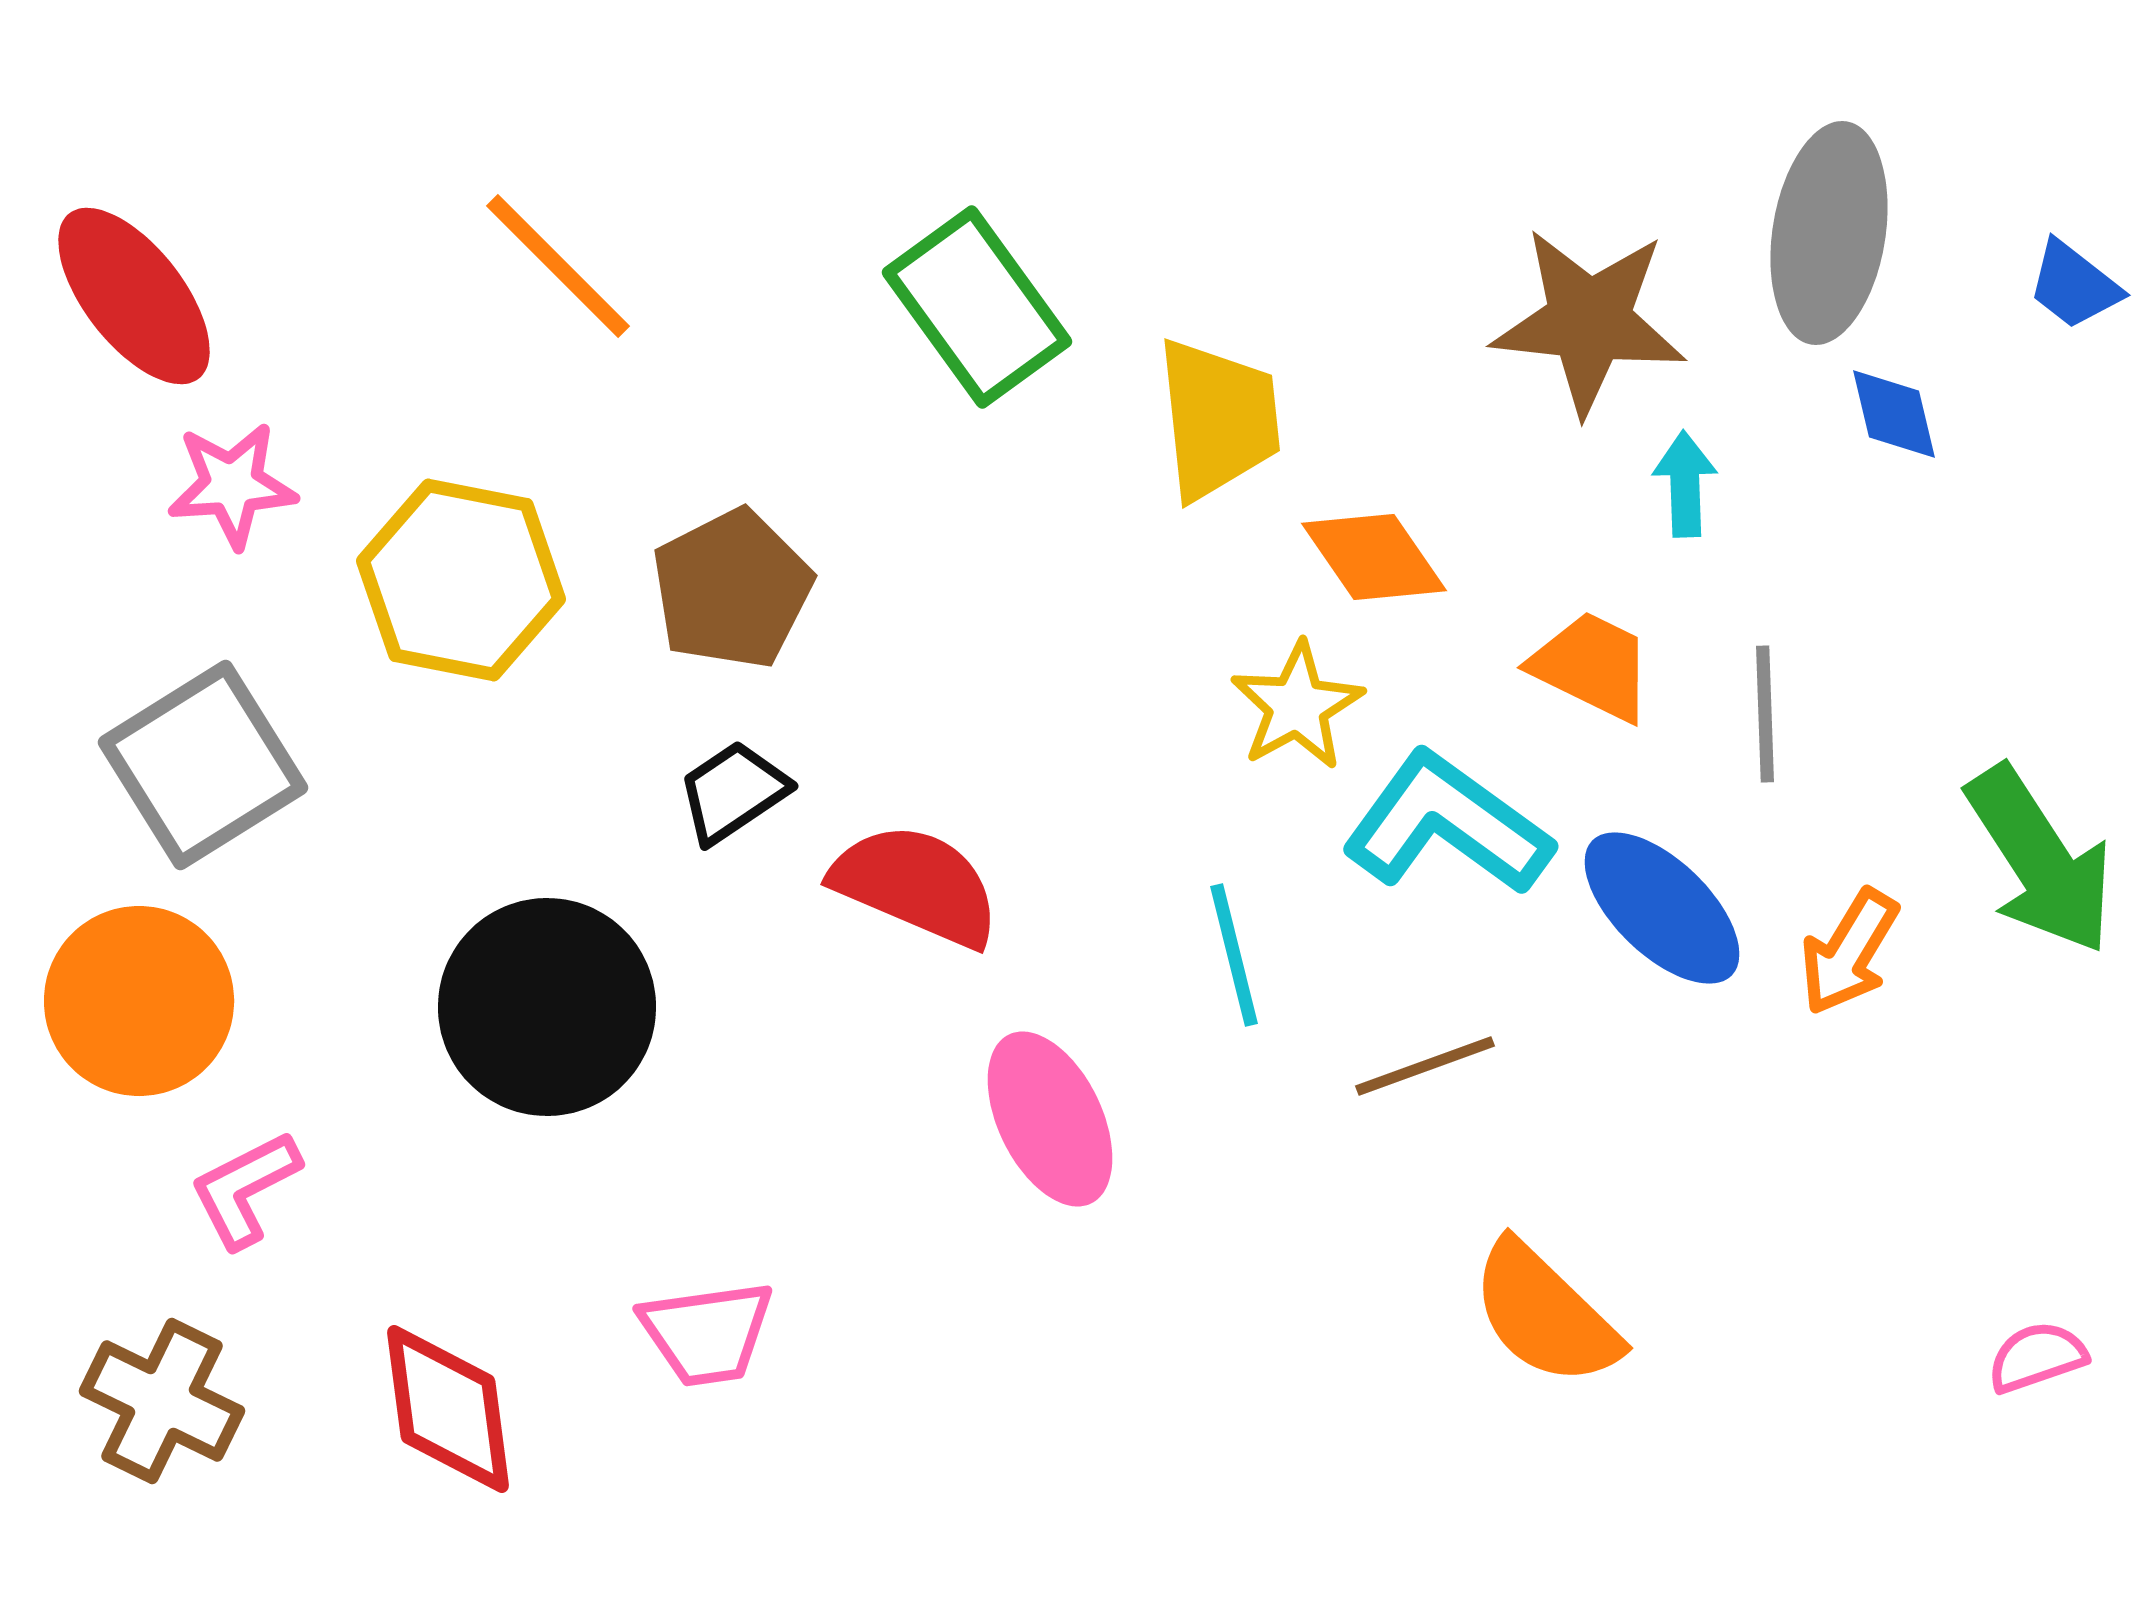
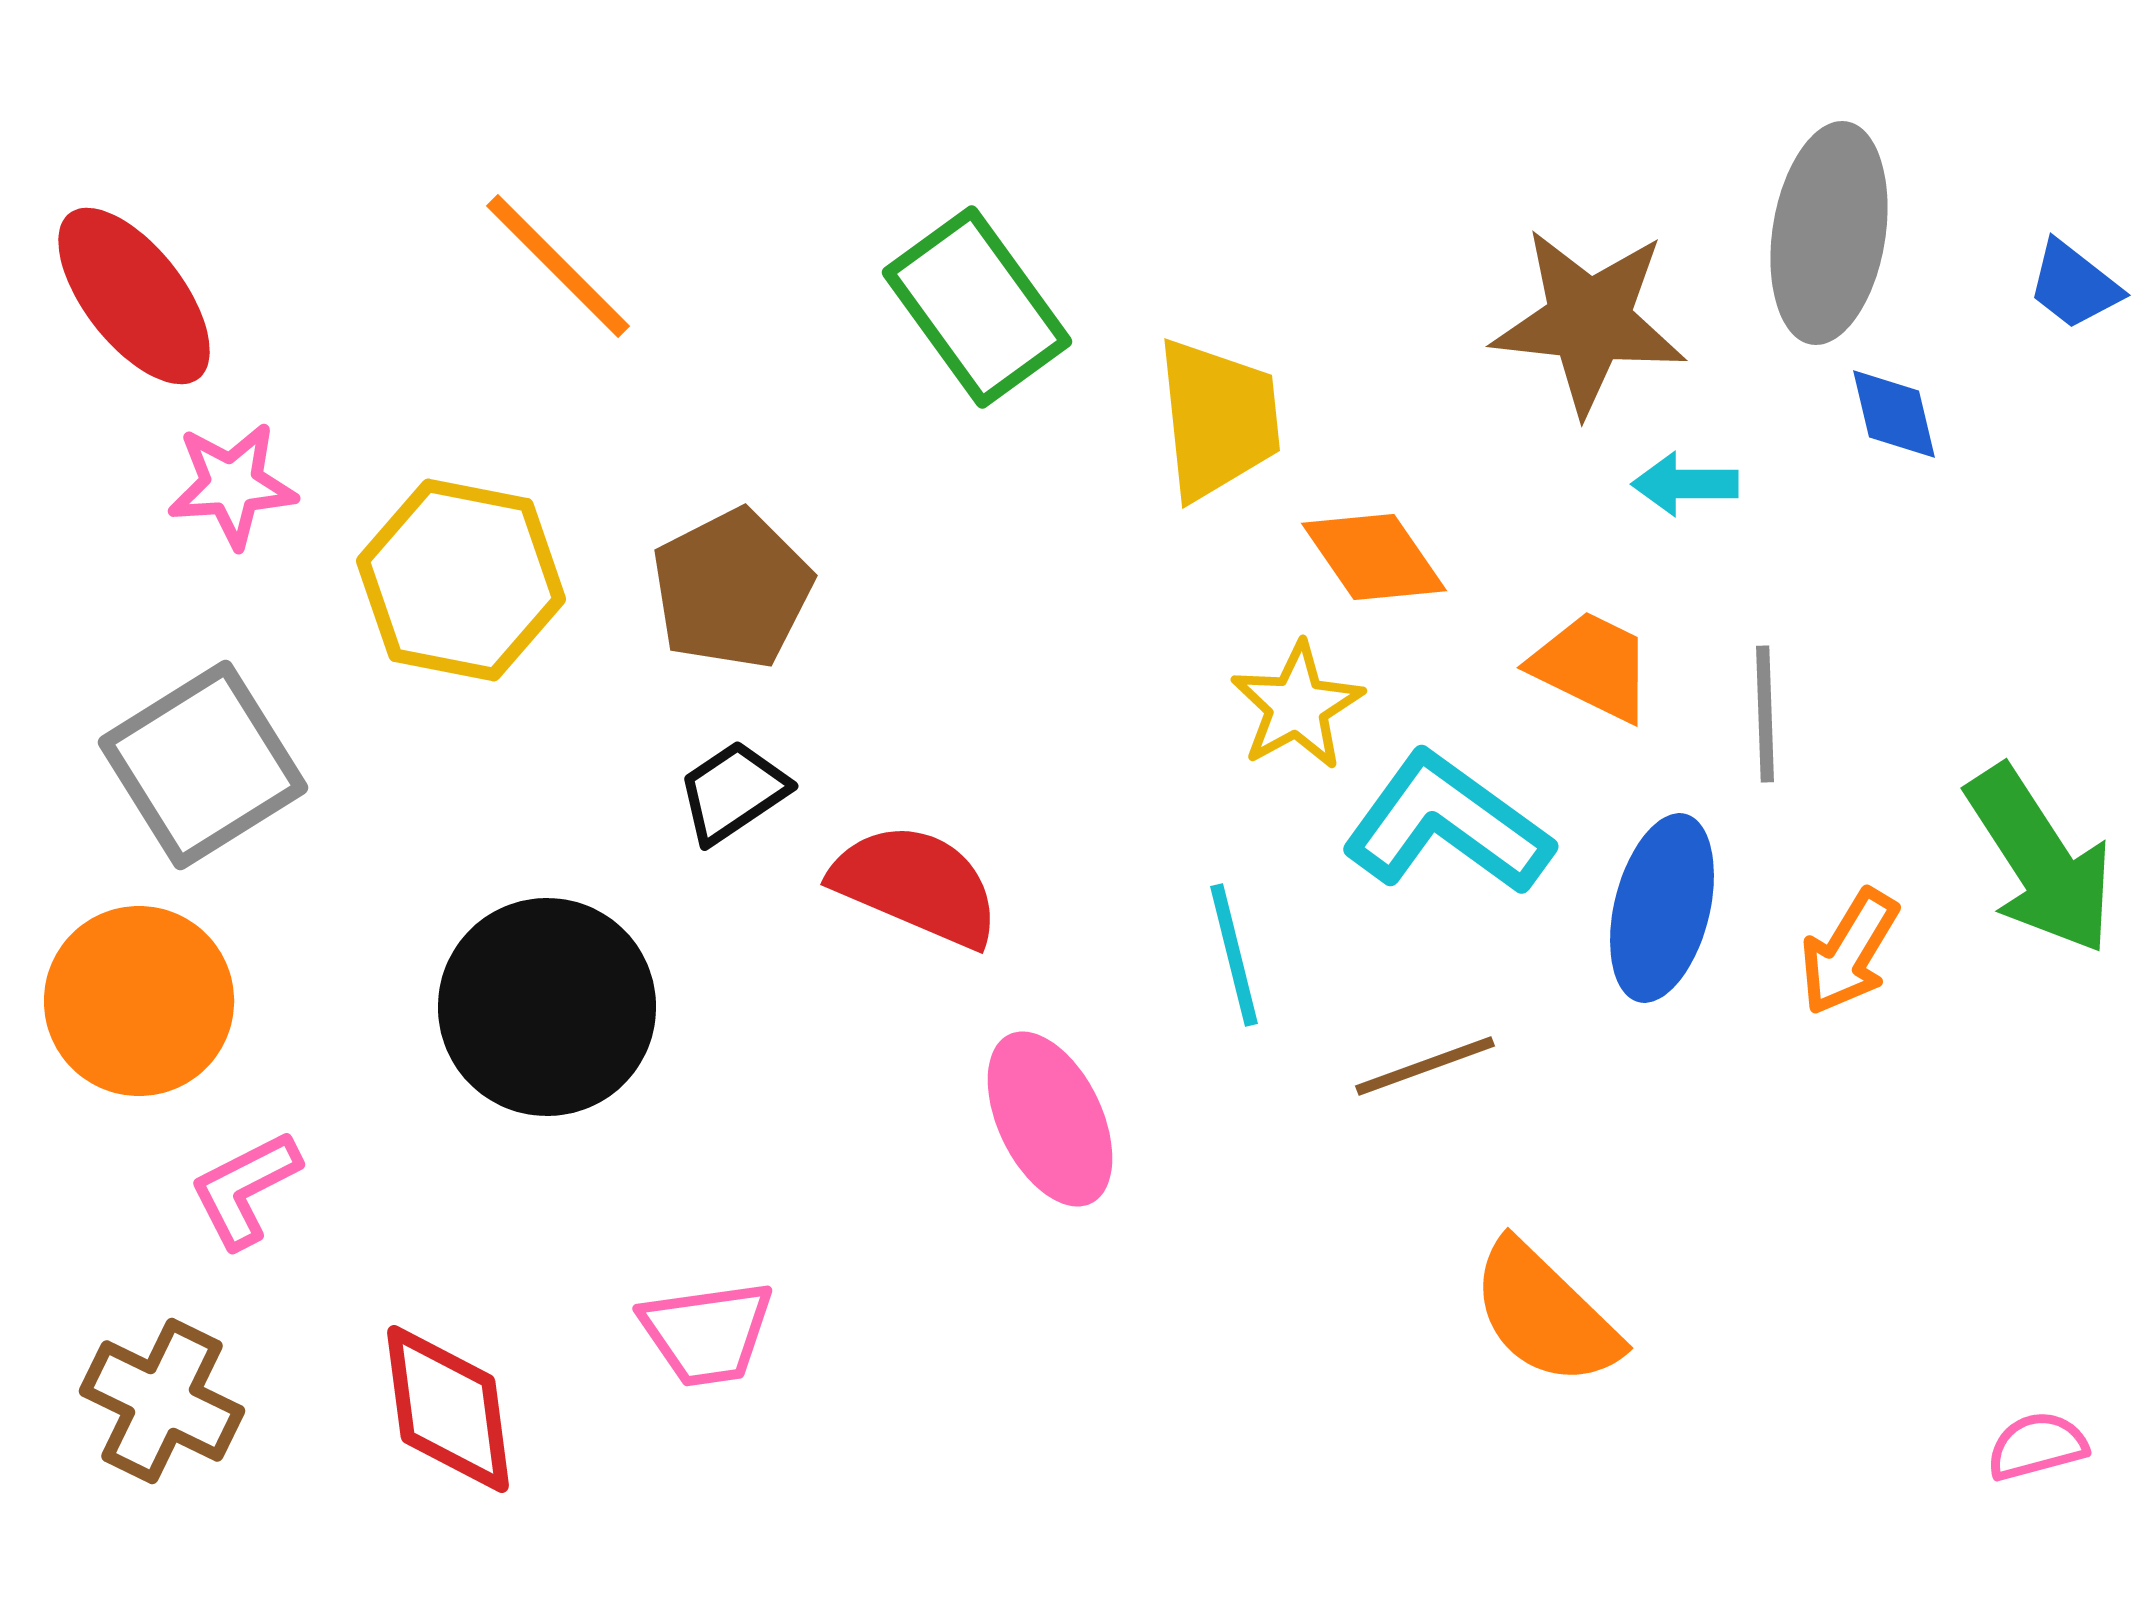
cyan arrow: rotated 88 degrees counterclockwise
blue ellipse: rotated 60 degrees clockwise
pink semicircle: moved 89 px down; rotated 4 degrees clockwise
